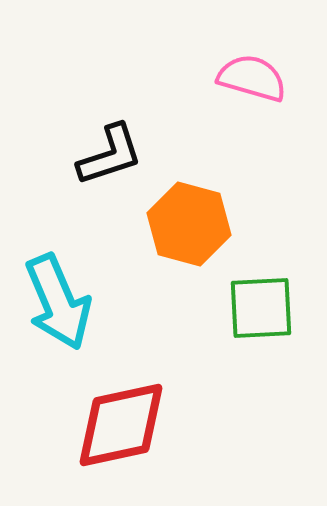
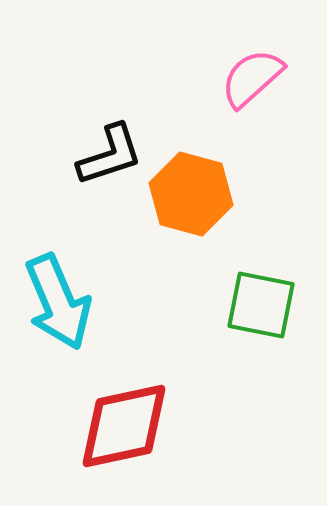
pink semicircle: rotated 58 degrees counterclockwise
orange hexagon: moved 2 px right, 30 px up
green square: moved 3 px up; rotated 14 degrees clockwise
red diamond: moved 3 px right, 1 px down
